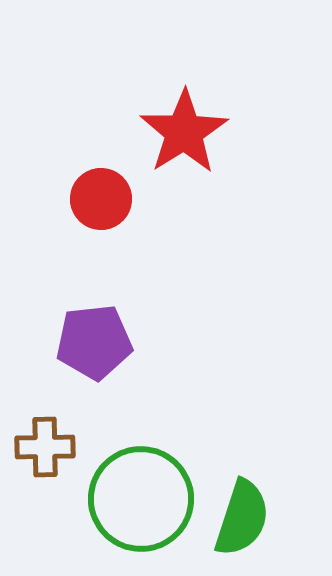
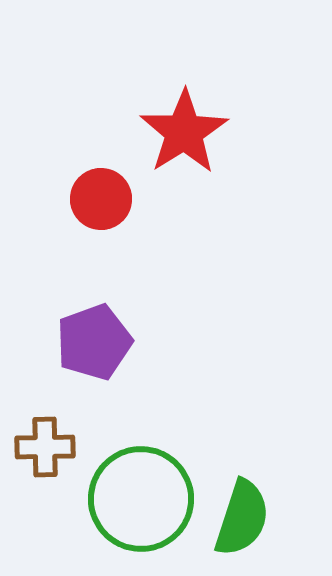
purple pentagon: rotated 14 degrees counterclockwise
